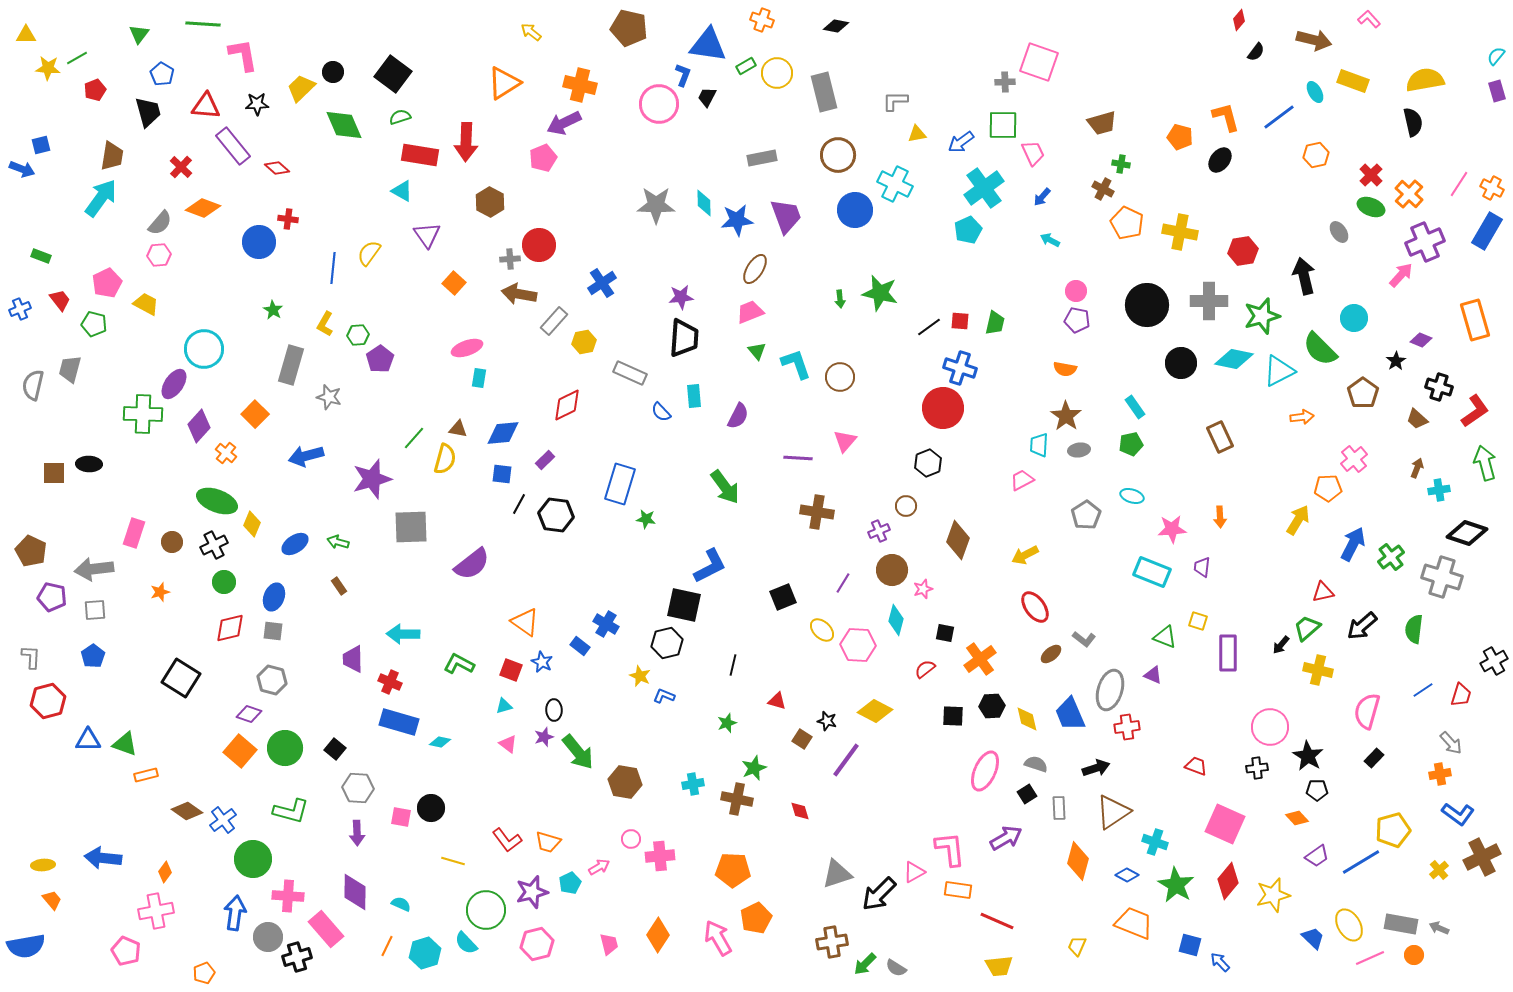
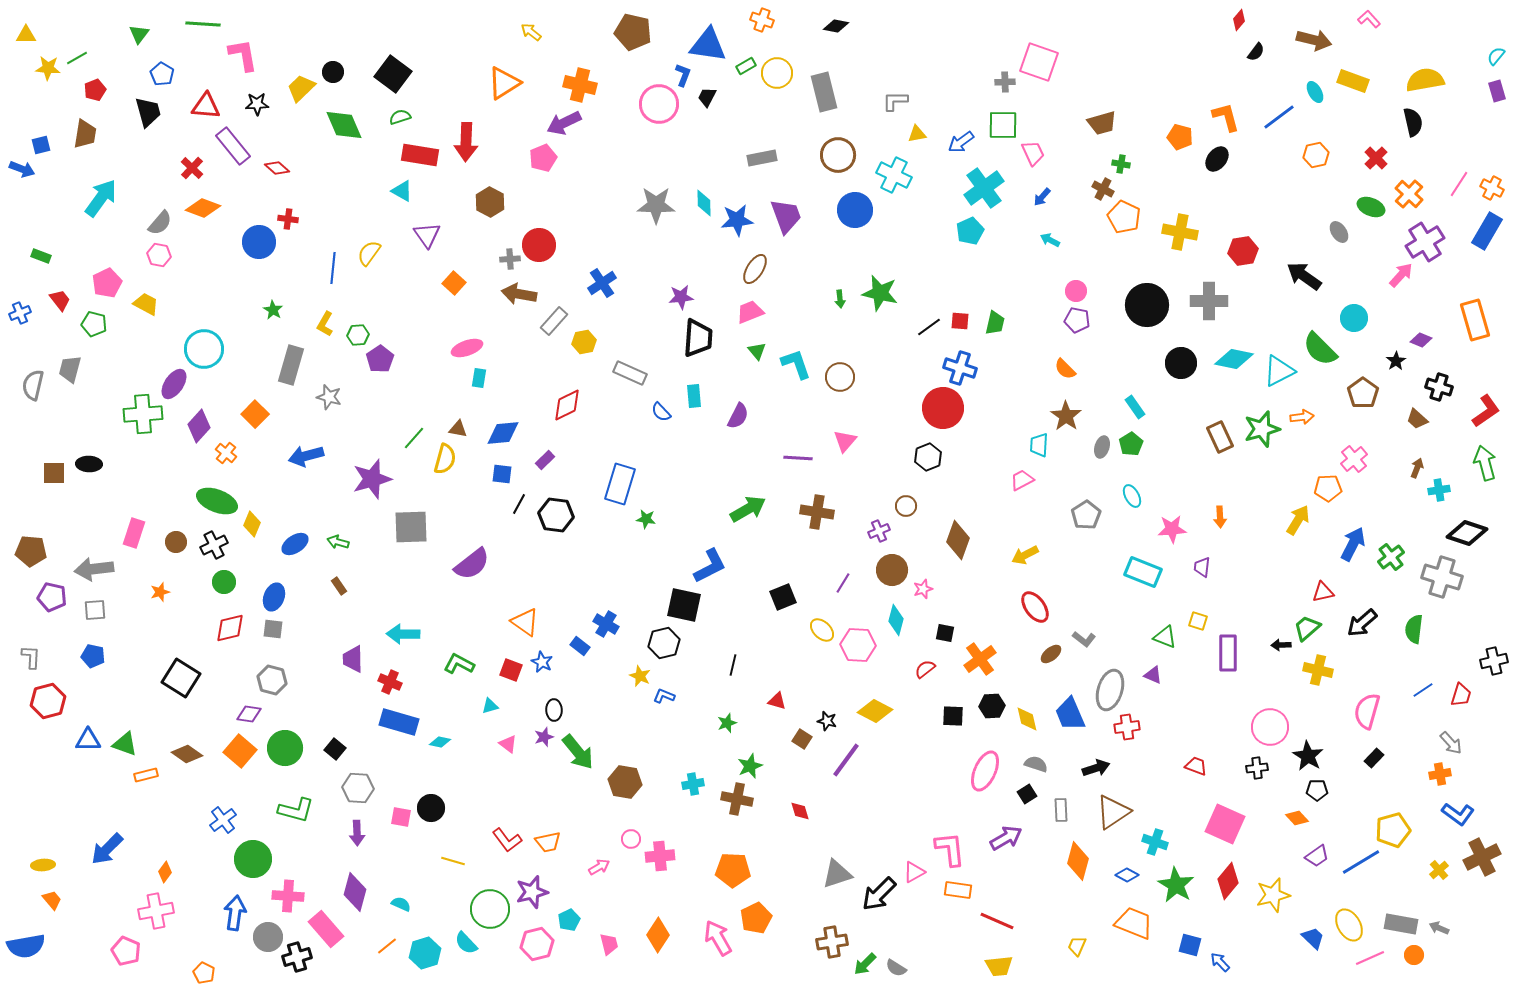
brown pentagon at (629, 28): moved 4 px right, 4 px down
brown trapezoid at (112, 156): moved 27 px left, 22 px up
black ellipse at (1220, 160): moved 3 px left, 1 px up
red cross at (181, 167): moved 11 px right, 1 px down
red cross at (1371, 175): moved 5 px right, 17 px up
cyan cross at (895, 184): moved 1 px left, 9 px up
orange pentagon at (1127, 223): moved 3 px left, 6 px up
cyan pentagon at (968, 230): moved 2 px right, 1 px down
purple cross at (1425, 242): rotated 9 degrees counterclockwise
pink hexagon at (159, 255): rotated 15 degrees clockwise
black arrow at (1304, 276): rotated 42 degrees counterclockwise
blue cross at (20, 309): moved 4 px down
green star at (1262, 316): moved 113 px down
black trapezoid at (684, 338): moved 14 px right
orange semicircle at (1065, 369): rotated 35 degrees clockwise
red L-shape at (1475, 411): moved 11 px right
green cross at (143, 414): rotated 6 degrees counterclockwise
green pentagon at (1131, 444): rotated 20 degrees counterclockwise
gray ellipse at (1079, 450): moved 23 px right, 3 px up; rotated 65 degrees counterclockwise
black hexagon at (928, 463): moved 6 px up
green arrow at (725, 487): moved 23 px right, 22 px down; rotated 84 degrees counterclockwise
cyan ellipse at (1132, 496): rotated 45 degrees clockwise
brown circle at (172, 542): moved 4 px right
brown pentagon at (31, 551): rotated 20 degrees counterclockwise
cyan rectangle at (1152, 572): moved 9 px left
black arrow at (1362, 626): moved 3 px up
gray square at (273, 631): moved 2 px up
black hexagon at (667, 643): moved 3 px left
black arrow at (1281, 645): rotated 48 degrees clockwise
blue pentagon at (93, 656): rotated 25 degrees counterclockwise
black cross at (1494, 661): rotated 16 degrees clockwise
cyan triangle at (504, 706): moved 14 px left
purple diamond at (249, 714): rotated 10 degrees counterclockwise
green star at (754, 768): moved 4 px left, 2 px up
gray rectangle at (1059, 808): moved 2 px right, 2 px down
brown diamond at (187, 811): moved 57 px up
green L-shape at (291, 811): moved 5 px right, 1 px up
orange trapezoid at (548, 842): rotated 28 degrees counterclockwise
blue arrow at (103, 858): moved 4 px right, 9 px up; rotated 51 degrees counterclockwise
cyan pentagon at (570, 883): moved 1 px left, 37 px down
purple diamond at (355, 892): rotated 15 degrees clockwise
green circle at (486, 910): moved 4 px right, 1 px up
orange line at (387, 946): rotated 25 degrees clockwise
orange pentagon at (204, 973): rotated 25 degrees counterclockwise
